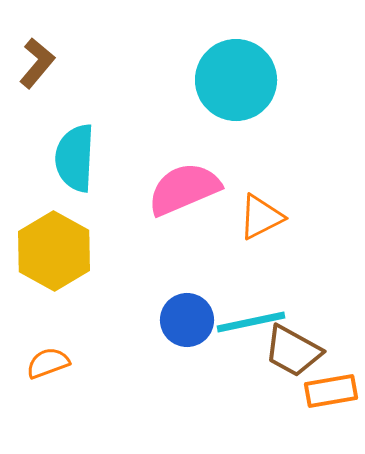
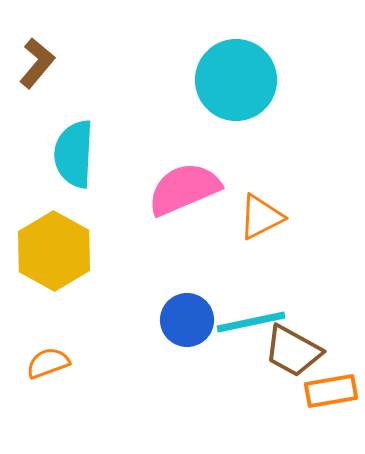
cyan semicircle: moved 1 px left, 4 px up
